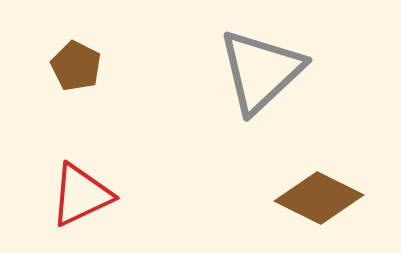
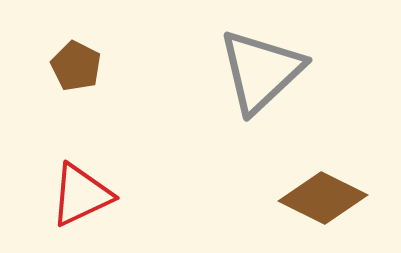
brown diamond: moved 4 px right
